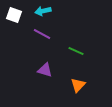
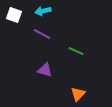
orange triangle: moved 9 px down
